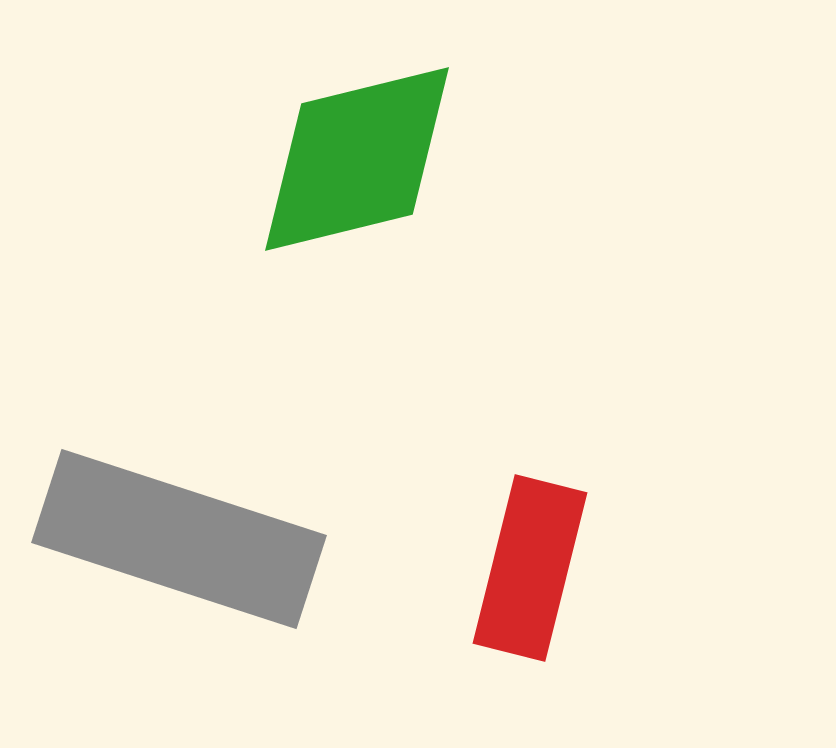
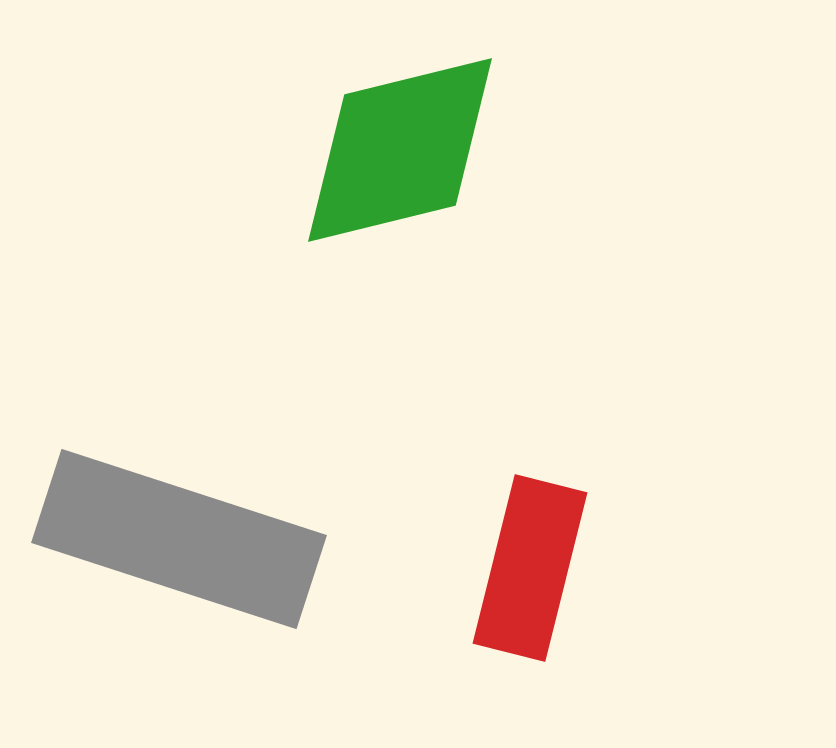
green diamond: moved 43 px right, 9 px up
